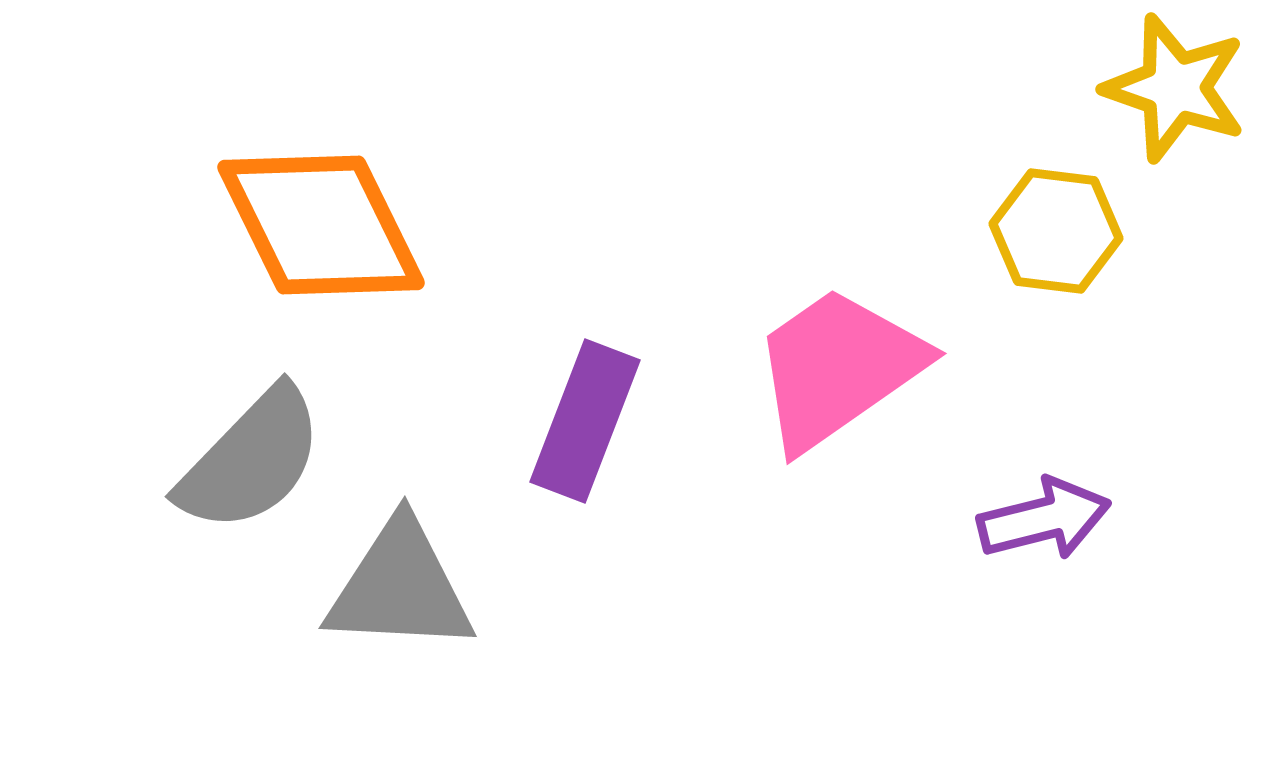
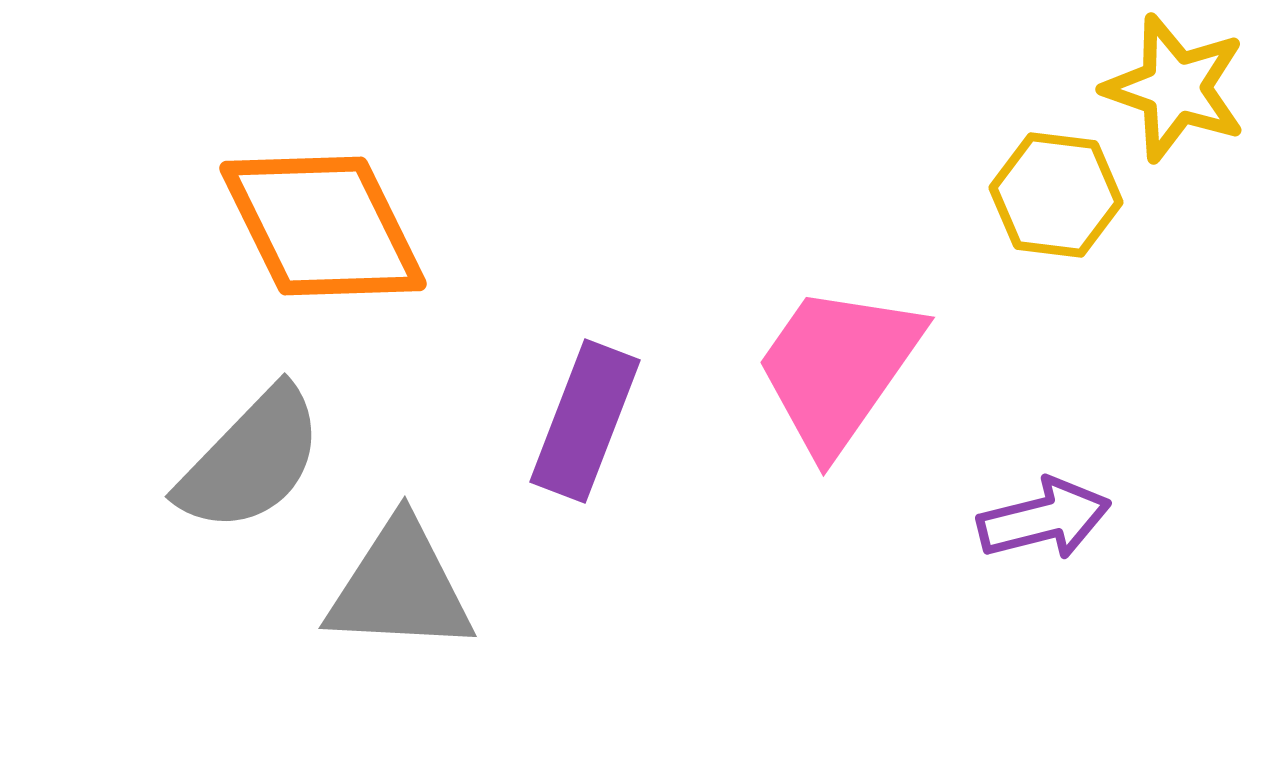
orange diamond: moved 2 px right, 1 px down
yellow hexagon: moved 36 px up
pink trapezoid: rotated 20 degrees counterclockwise
